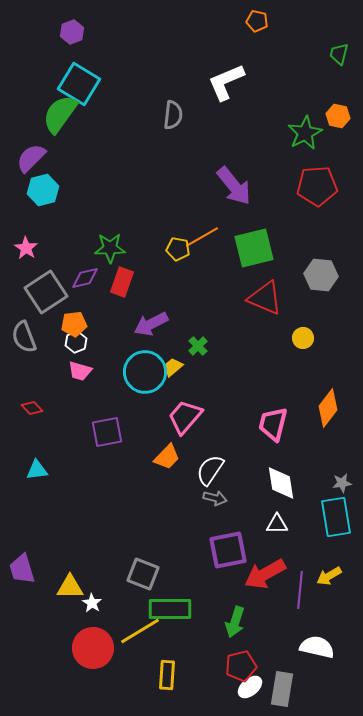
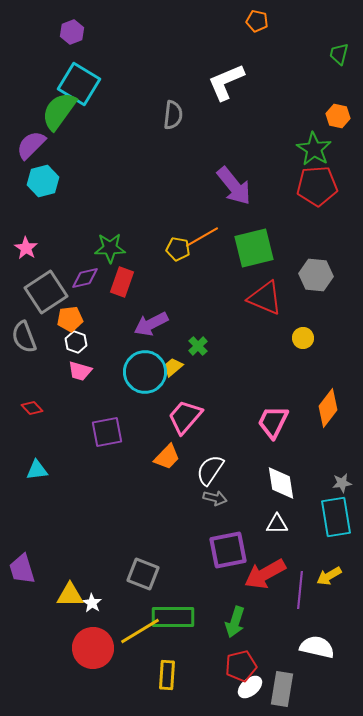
green semicircle at (60, 114): moved 1 px left, 3 px up
green star at (305, 133): moved 9 px right, 16 px down; rotated 12 degrees counterclockwise
purple semicircle at (31, 158): moved 13 px up
cyan hexagon at (43, 190): moved 9 px up
gray hexagon at (321, 275): moved 5 px left
orange pentagon at (74, 324): moved 4 px left, 5 px up
white hexagon at (76, 342): rotated 20 degrees counterclockwise
pink trapezoid at (273, 424): moved 2 px up; rotated 12 degrees clockwise
yellow triangle at (70, 587): moved 8 px down
green rectangle at (170, 609): moved 3 px right, 8 px down
